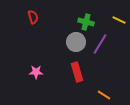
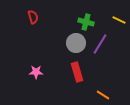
gray circle: moved 1 px down
orange line: moved 1 px left
